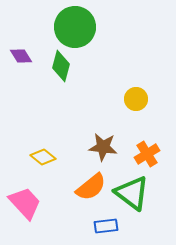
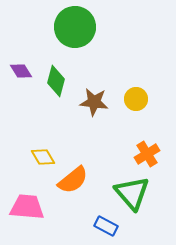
purple diamond: moved 15 px down
green diamond: moved 5 px left, 15 px down
brown star: moved 9 px left, 45 px up
yellow diamond: rotated 20 degrees clockwise
orange semicircle: moved 18 px left, 7 px up
green triangle: rotated 12 degrees clockwise
pink trapezoid: moved 2 px right, 4 px down; rotated 42 degrees counterclockwise
blue rectangle: rotated 35 degrees clockwise
